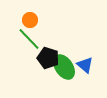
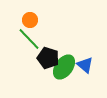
green ellipse: rotated 70 degrees clockwise
